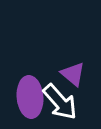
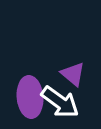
white arrow: rotated 12 degrees counterclockwise
